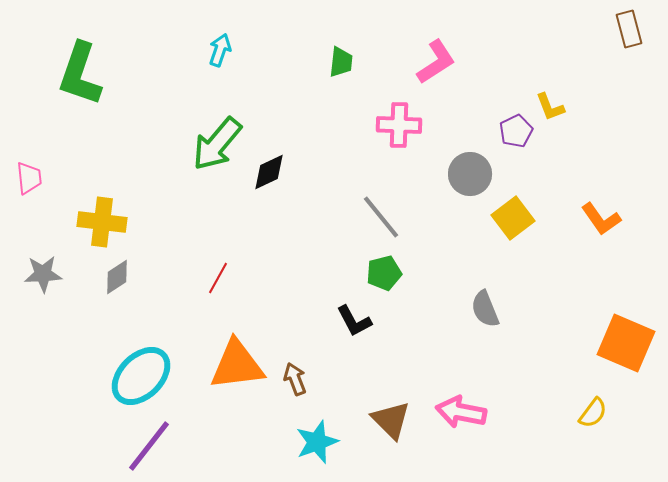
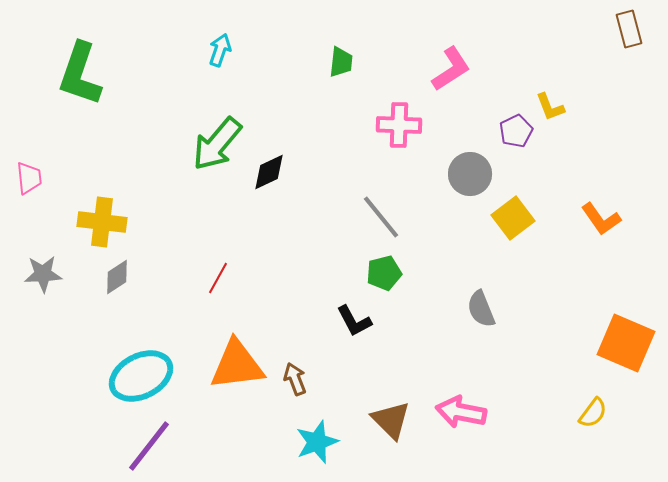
pink L-shape: moved 15 px right, 7 px down
gray semicircle: moved 4 px left
cyan ellipse: rotated 18 degrees clockwise
